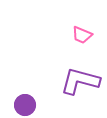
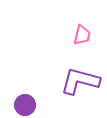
pink trapezoid: rotated 100 degrees counterclockwise
